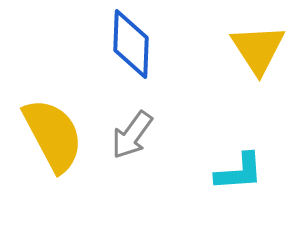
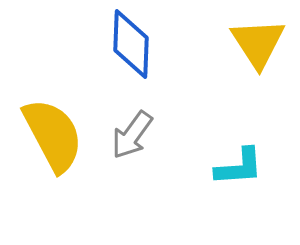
yellow triangle: moved 6 px up
cyan L-shape: moved 5 px up
